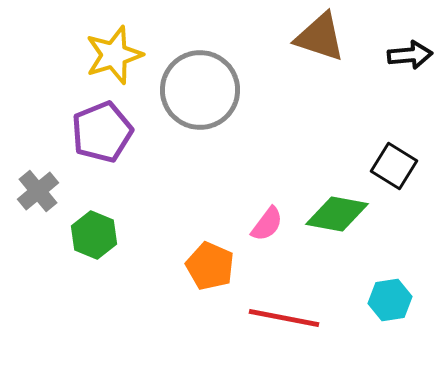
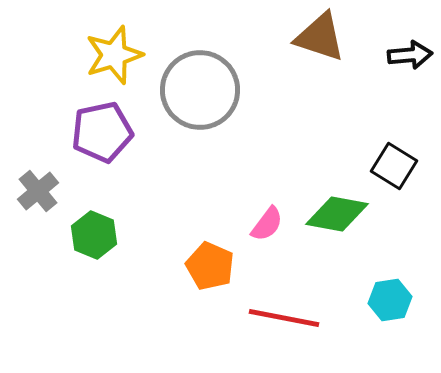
purple pentagon: rotated 10 degrees clockwise
